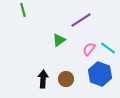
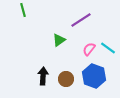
blue hexagon: moved 6 px left, 2 px down
black arrow: moved 3 px up
